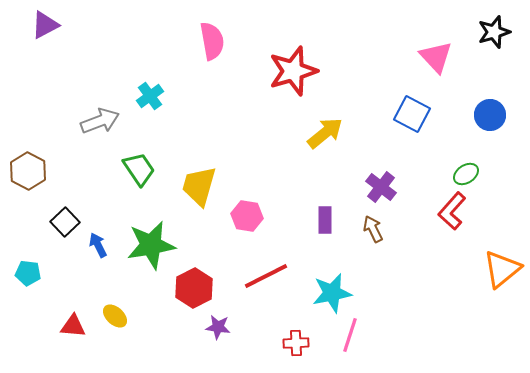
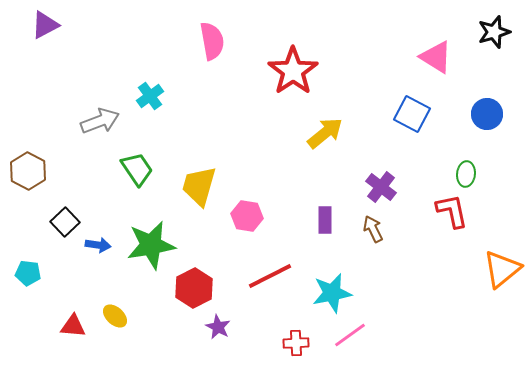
pink triangle: rotated 15 degrees counterclockwise
red star: rotated 18 degrees counterclockwise
blue circle: moved 3 px left, 1 px up
green trapezoid: moved 2 px left
green ellipse: rotated 50 degrees counterclockwise
red L-shape: rotated 126 degrees clockwise
blue arrow: rotated 125 degrees clockwise
red line: moved 4 px right
purple star: rotated 20 degrees clockwise
pink line: rotated 36 degrees clockwise
